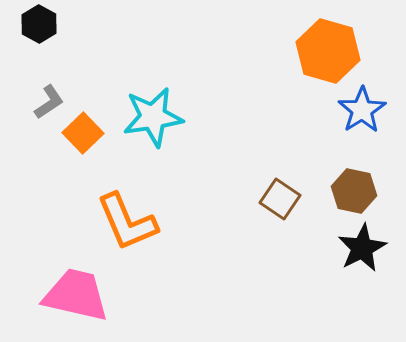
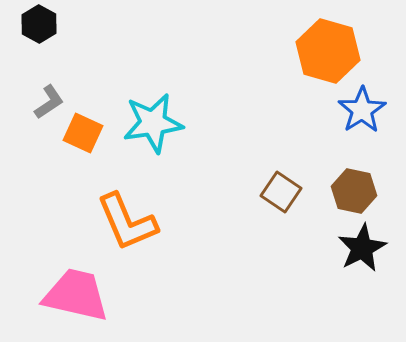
cyan star: moved 6 px down
orange square: rotated 21 degrees counterclockwise
brown square: moved 1 px right, 7 px up
